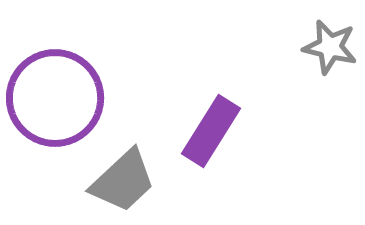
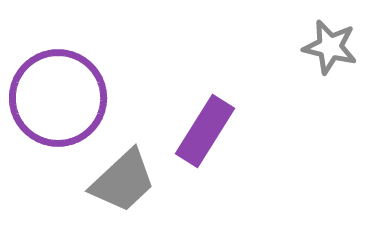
purple circle: moved 3 px right
purple rectangle: moved 6 px left
